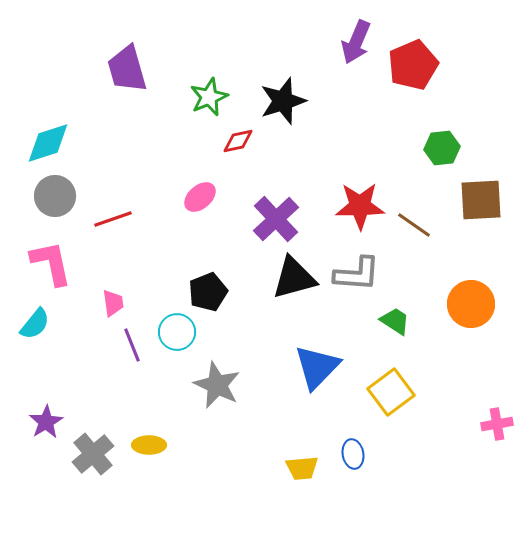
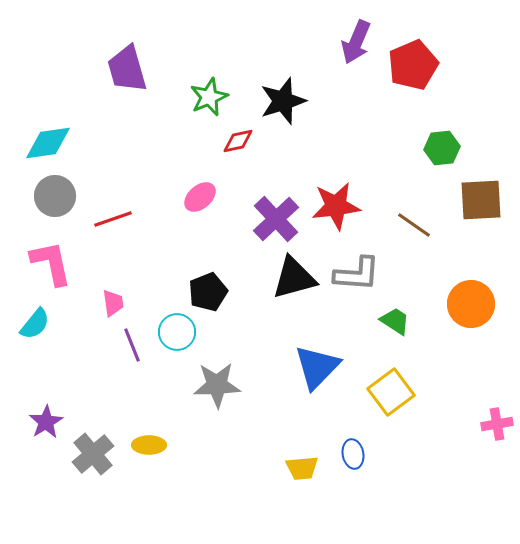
cyan diamond: rotated 9 degrees clockwise
red star: moved 24 px left; rotated 6 degrees counterclockwise
gray star: rotated 27 degrees counterclockwise
